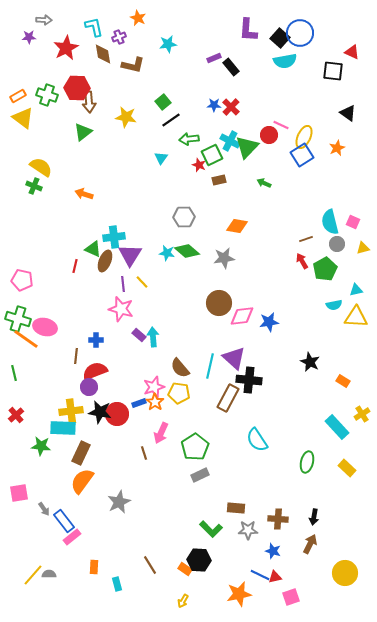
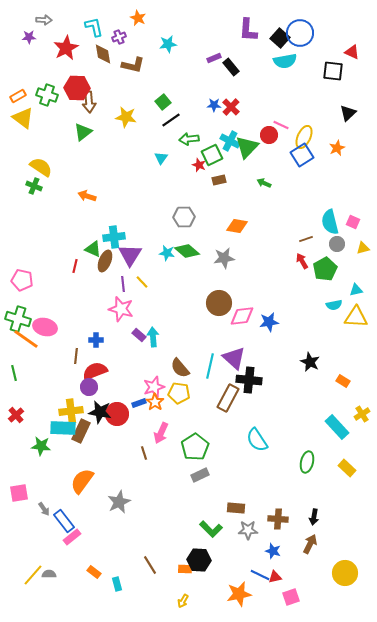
black triangle at (348, 113): rotated 42 degrees clockwise
orange arrow at (84, 194): moved 3 px right, 2 px down
brown rectangle at (81, 453): moved 22 px up
orange rectangle at (94, 567): moved 5 px down; rotated 56 degrees counterclockwise
orange rectangle at (185, 569): rotated 32 degrees counterclockwise
